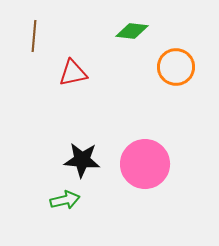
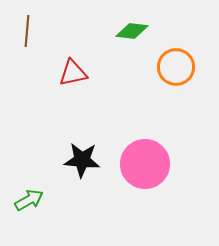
brown line: moved 7 px left, 5 px up
green arrow: moved 36 px left; rotated 16 degrees counterclockwise
